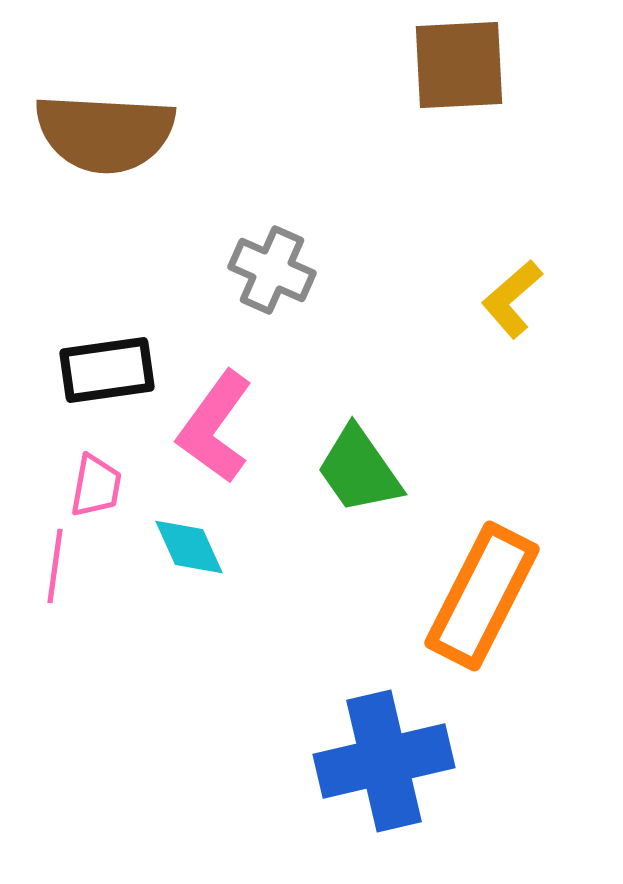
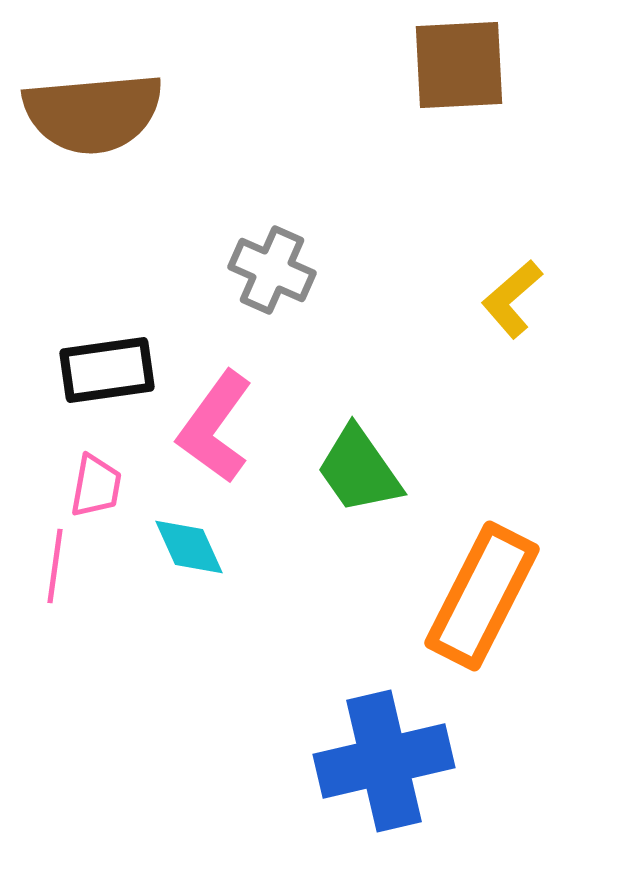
brown semicircle: moved 12 px left, 20 px up; rotated 8 degrees counterclockwise
